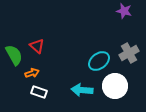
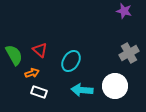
red triangle: moved 3 px right, 4 px down
cyan ellipse: moved 28 px left; rotated 20 degrees counterclockwise
